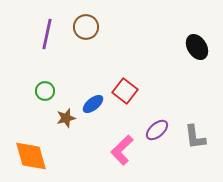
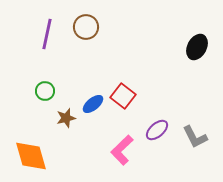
black ellipse: rotated 60 degrees clockwise
red square: moved 2 px left, 5 px down
gray L-shape: rotated 20 degrees counterclockwise
